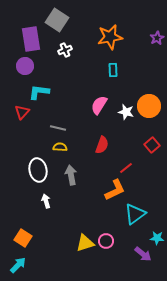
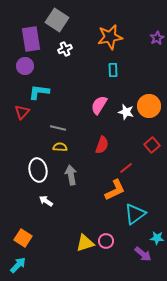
white cross: moved 1 px up
white arrow: rotated 40 degrees counterclockwise
